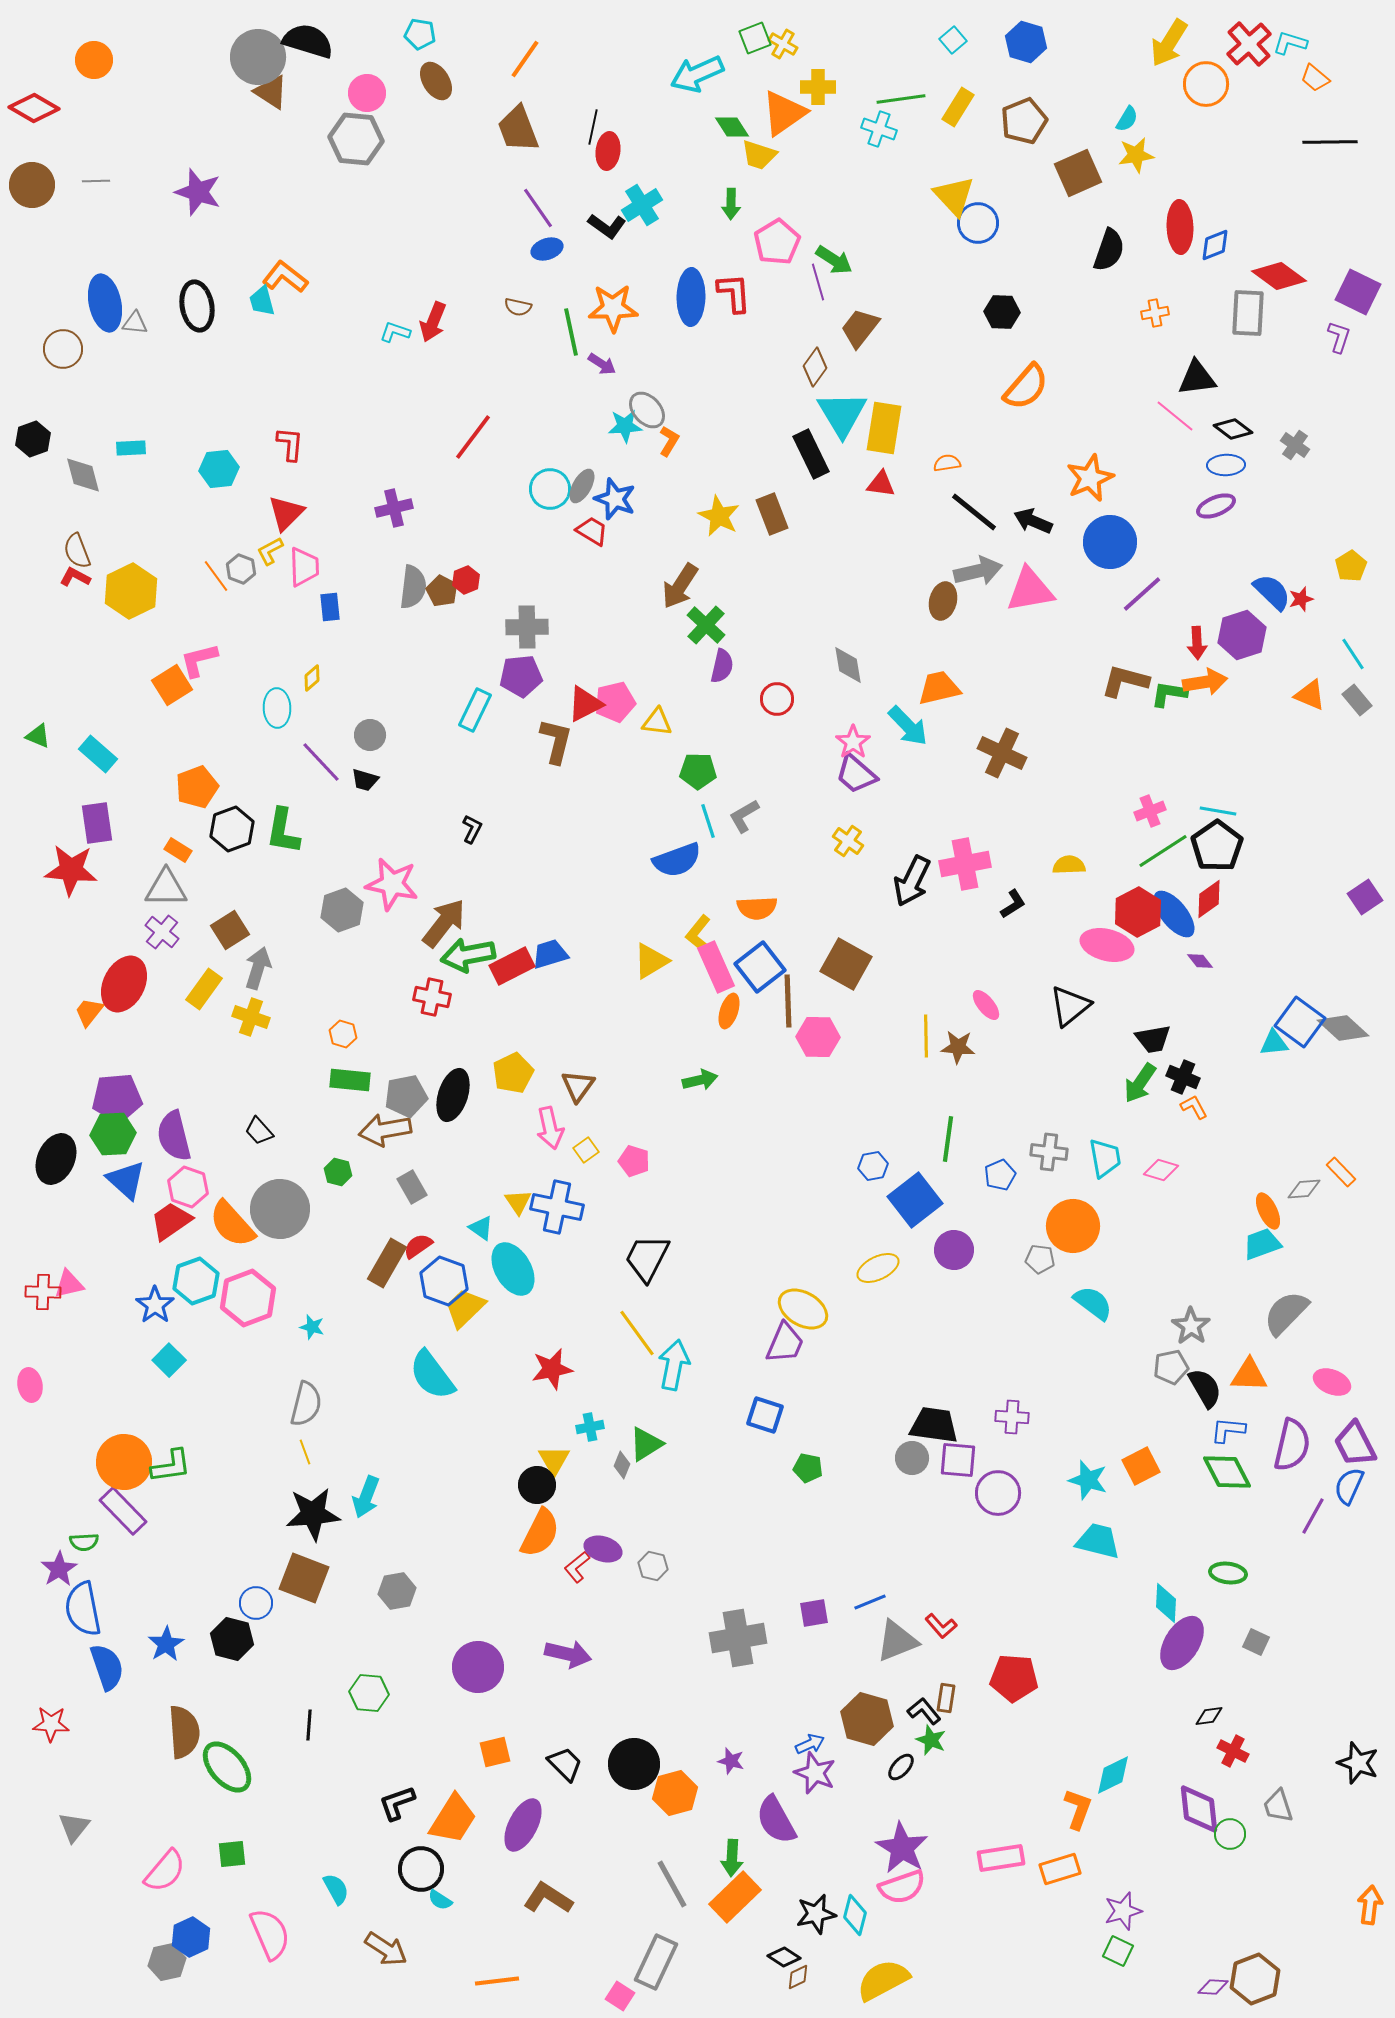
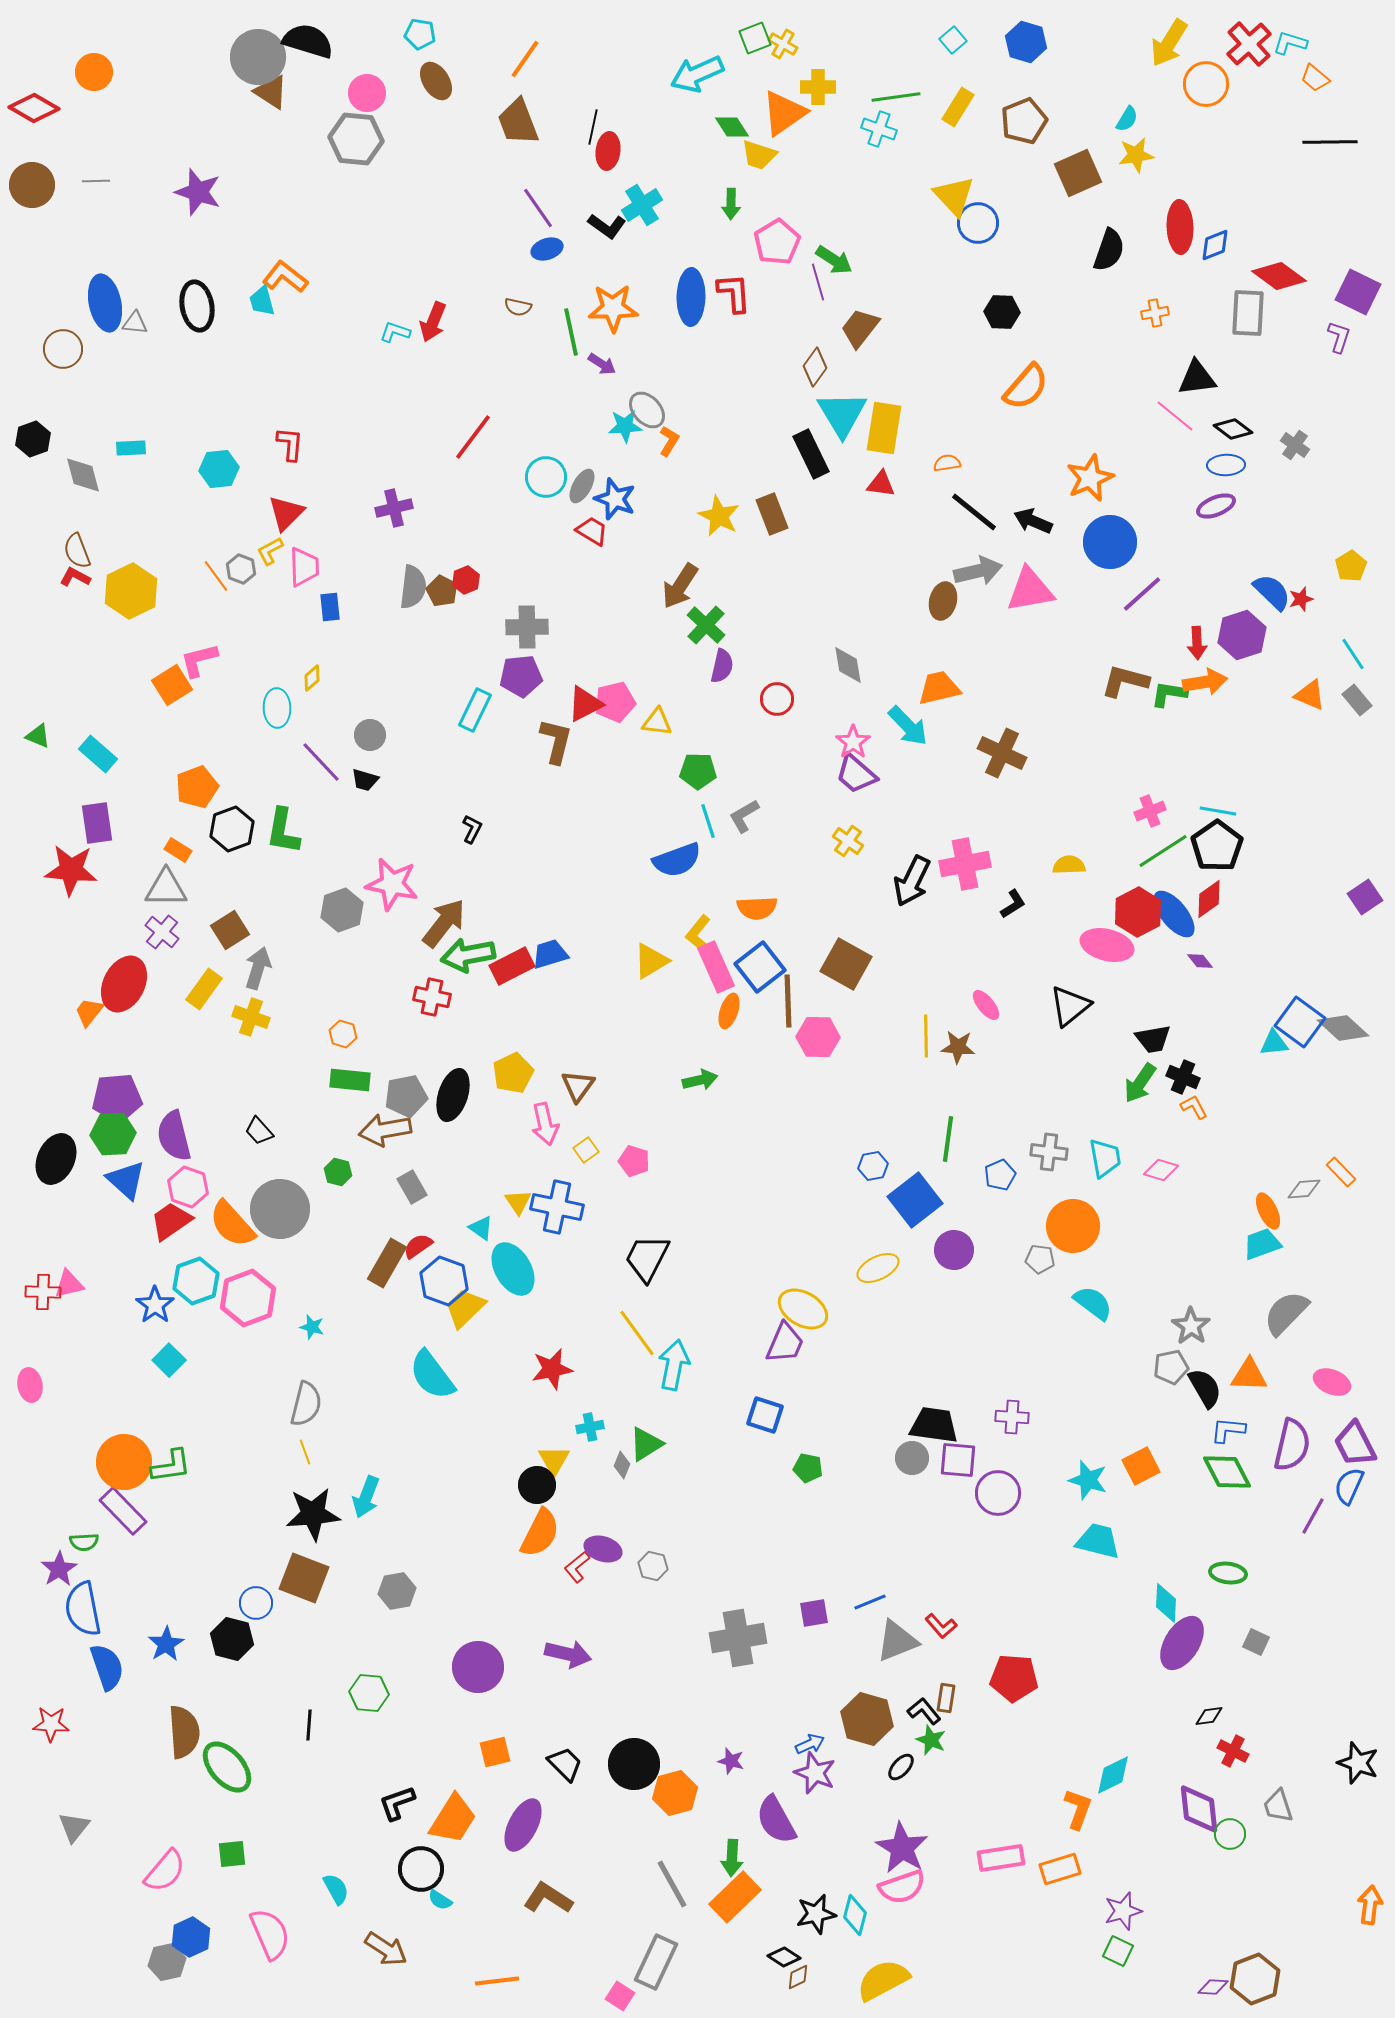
orange circle at (94, 60): moved 12 px down
green line at (901, 99): moved 5 px left, 2 px up
brown trapezoid at (518, 129): moved 7 px up
cyan circle at (550, 489): moved 4 px left, 12 px up
pink arrow at (550, 1128): moved 5 px left, 4 px up
